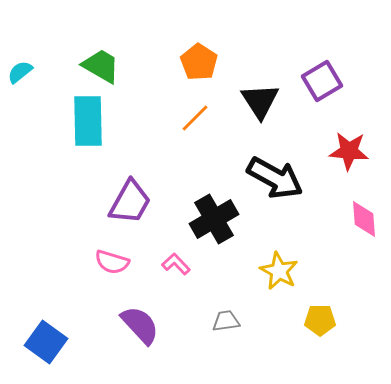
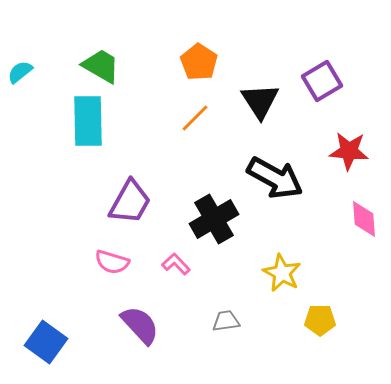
yellow star: moved 3 px right, 2 px down
